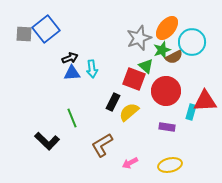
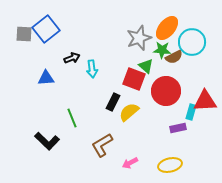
green star: rotated 24 degrees clockwise
black arrow: moved 2 px right
blue triangle: moved 26 px left, 5 px down
purple rectangle: moved 11 px right, 1 px down; rotated 21 degrees counterclockwise
